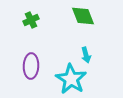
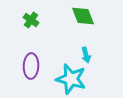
green cross: rotated 28 degrees counterclockwise
cyan star: rotated 16 degrees counterclockwise
